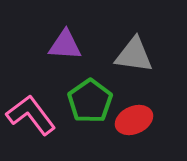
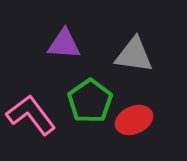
purple triangle: moved 1 px left, 1 px up
